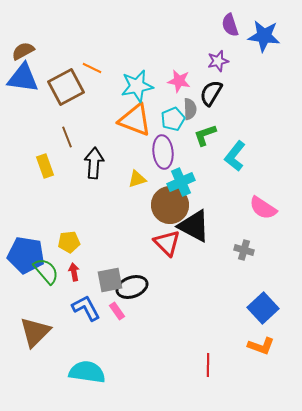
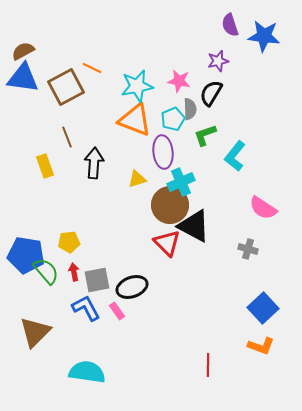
gray cross: moved 4 px right, 1 px up
gray square: moved 13 px left
